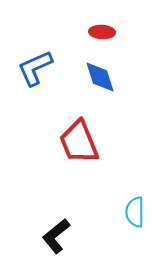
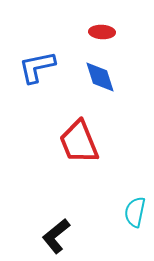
blue L-shape: moved 2 px right, 1 px up; rotated 12 degrees clockwise
cyan semicircle: rotated 12 degrees clockwise
